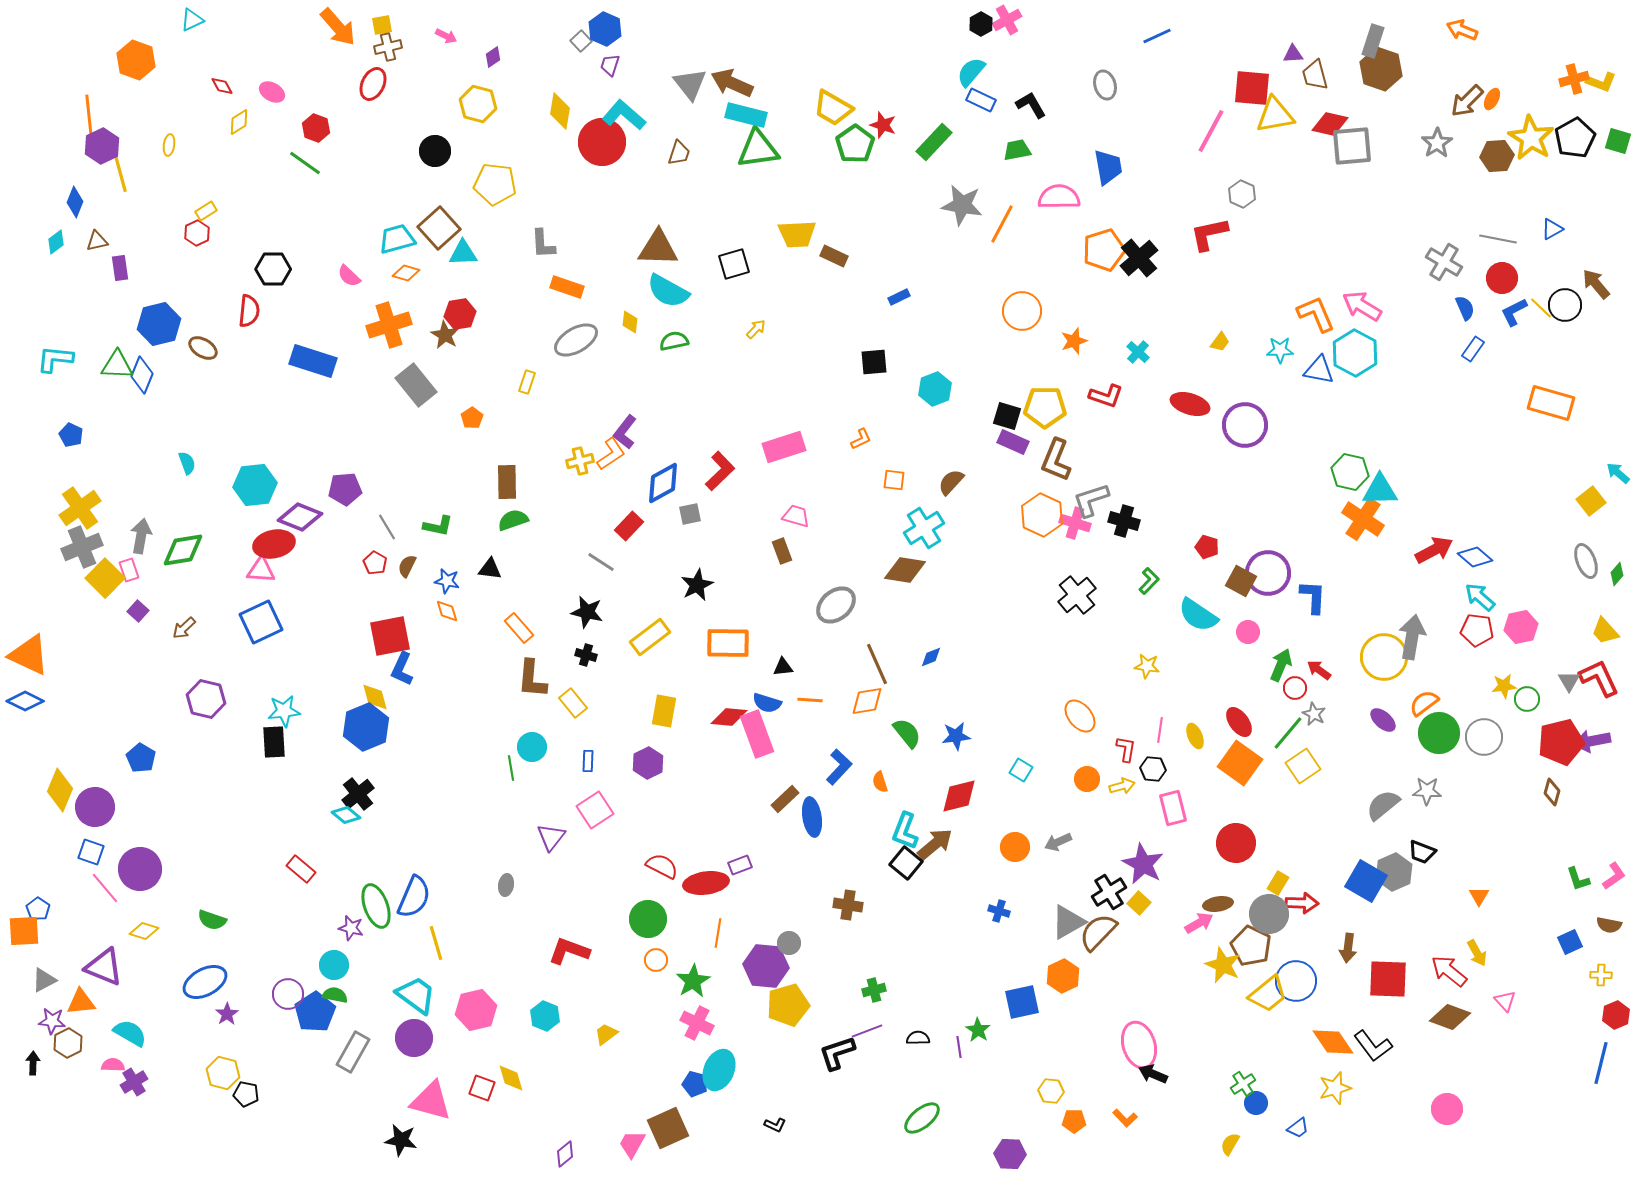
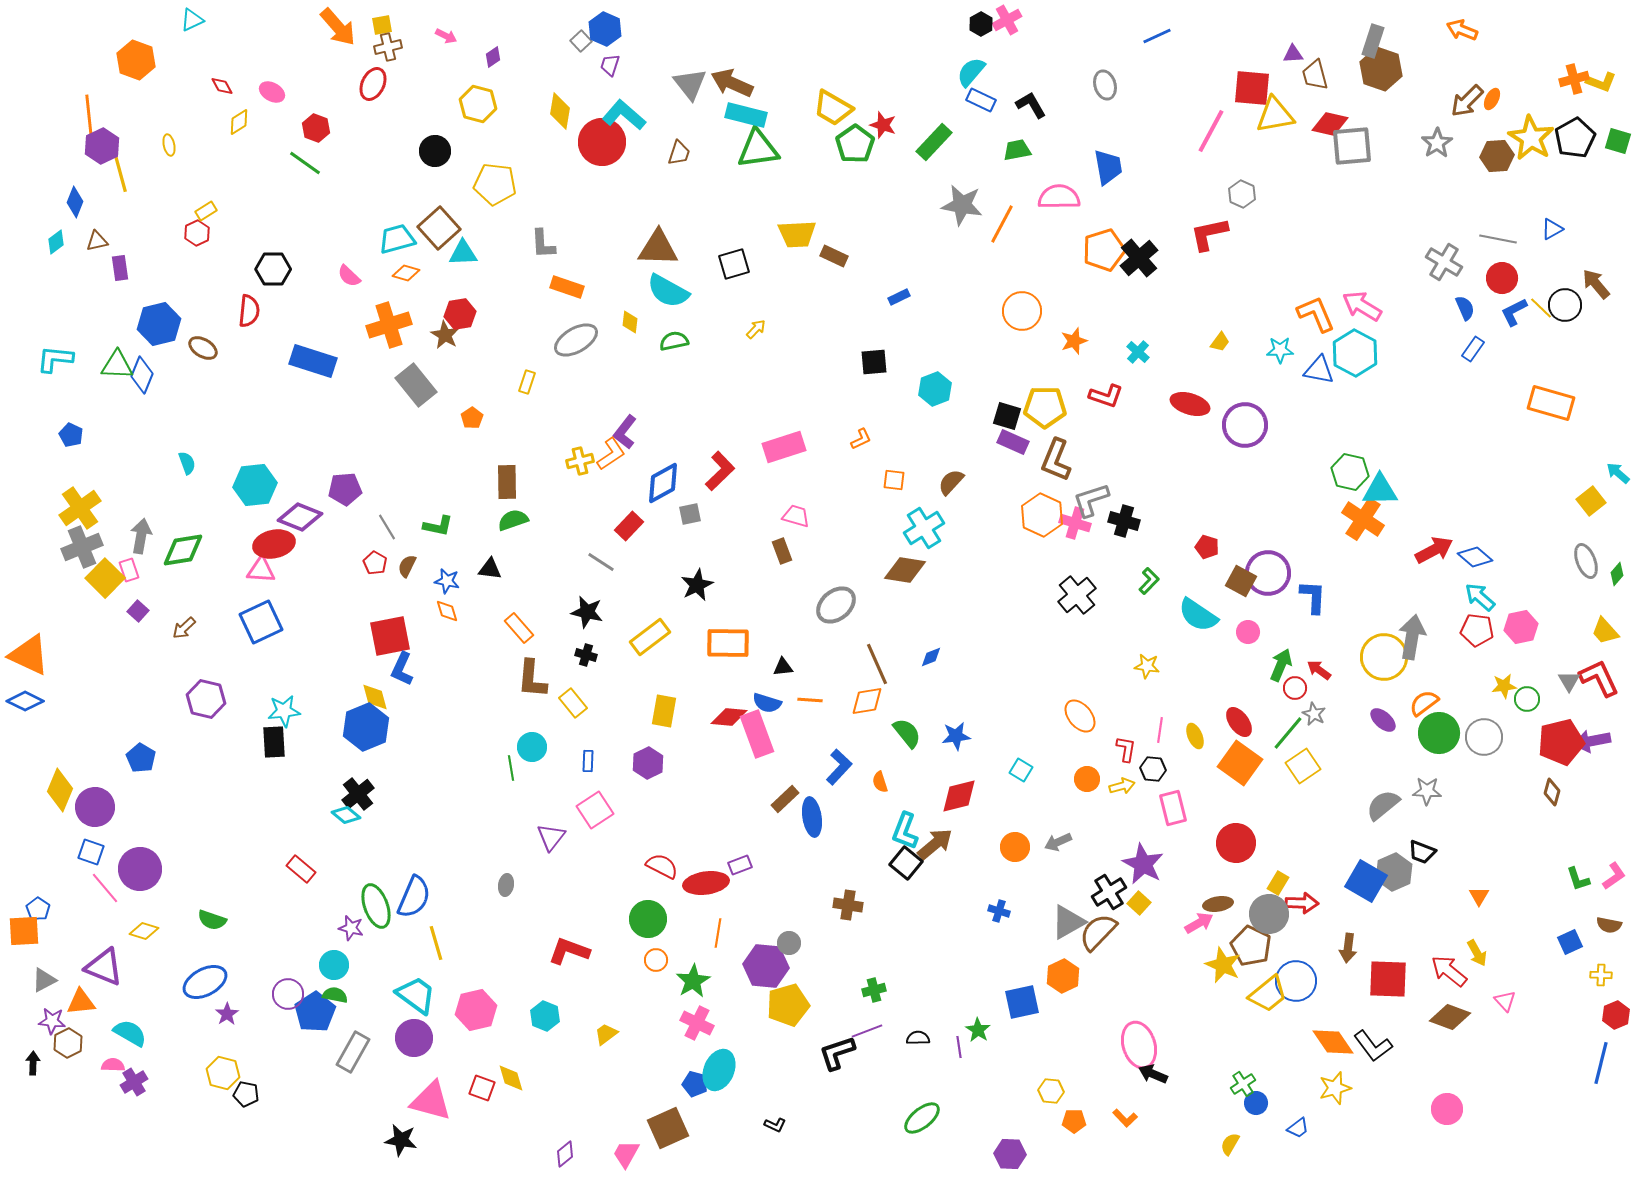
yellow ellipse at (169, 145): rotated 20 degrees counterclockwise
pink trapezoid at (632, 1144): moved 6 px left, 10 px down
